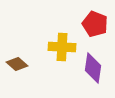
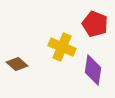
yellow cross: rotated 20 degrees clockwise
purple diamond: moved 2 px down
